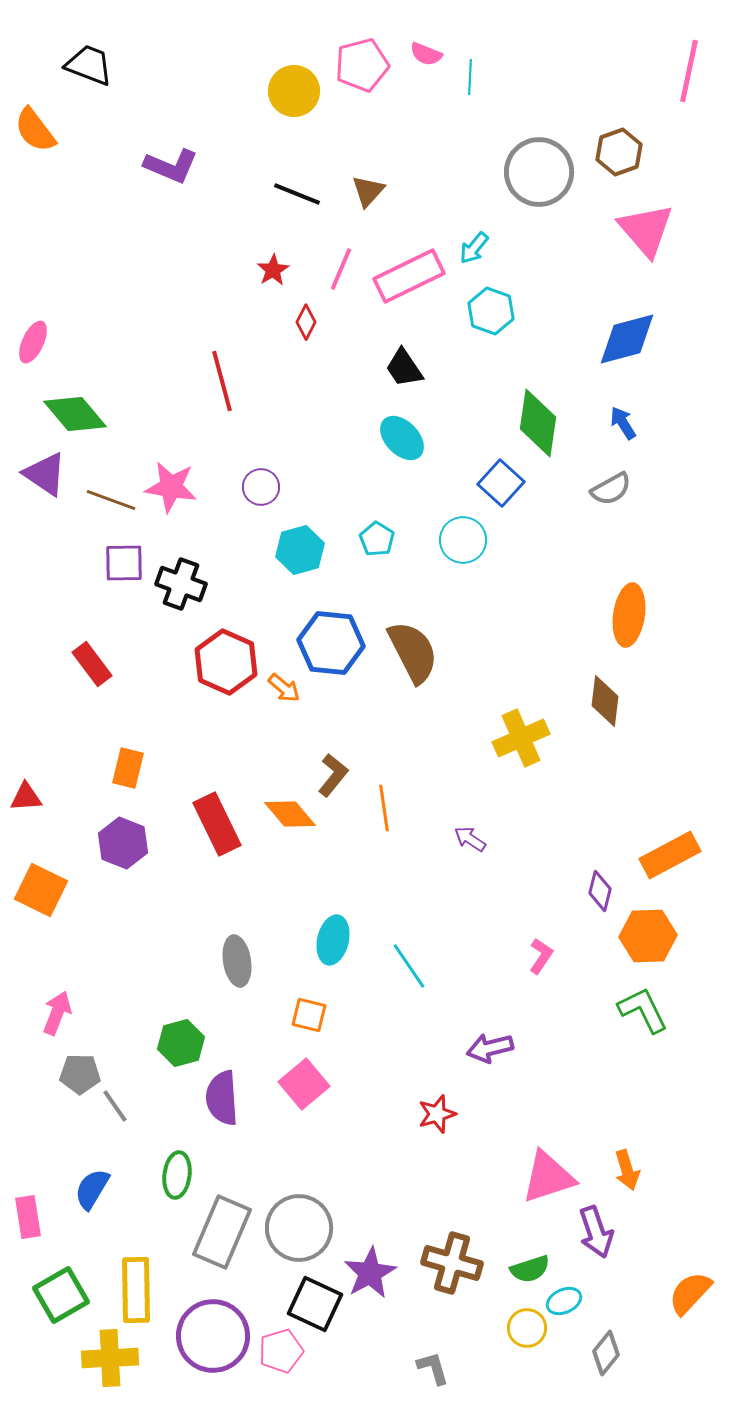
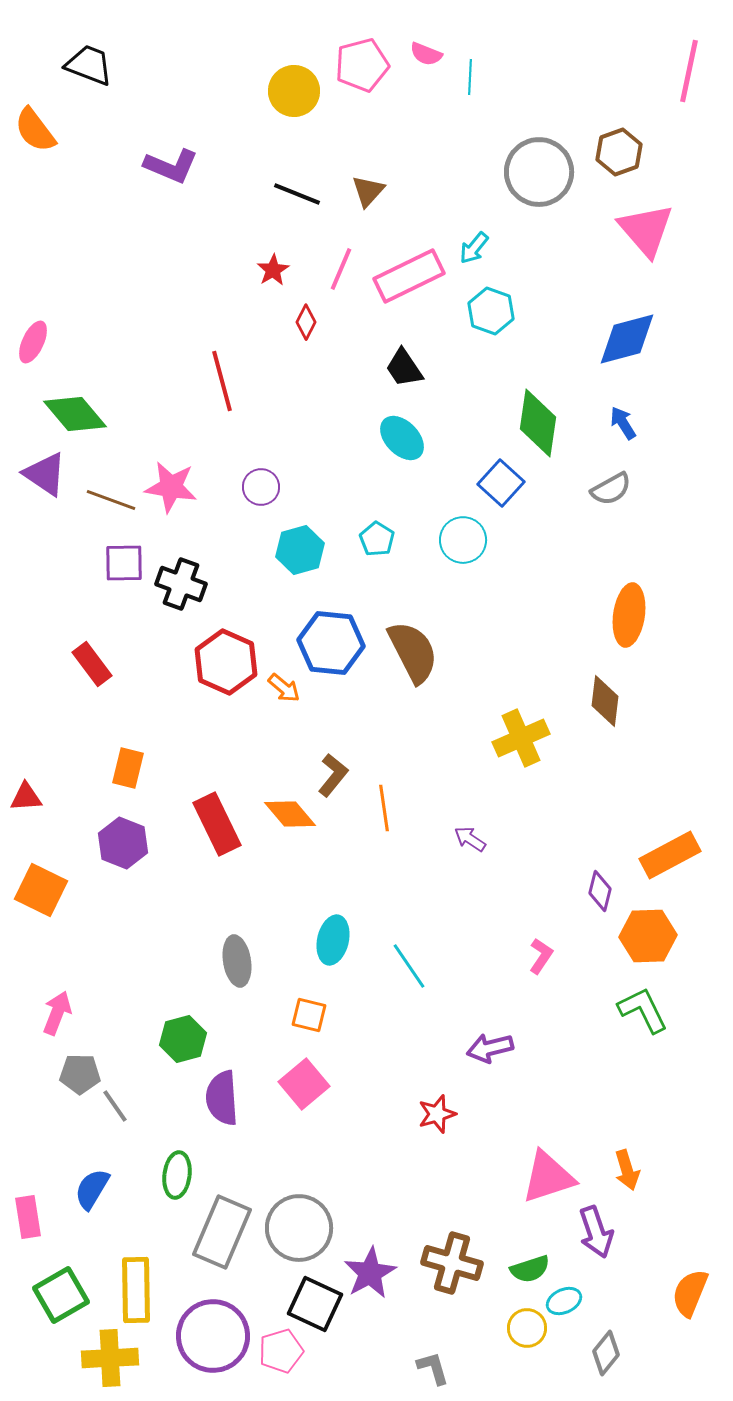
green hexagon at (181, 1043): moved 2 px right, 4 px up
orange semicircle at (690, 1293): rotated 21 degrees counterclockwise
